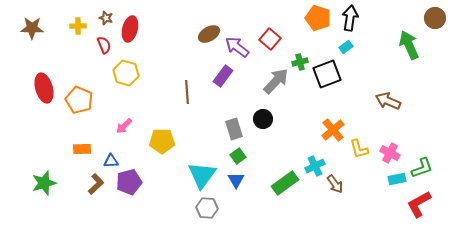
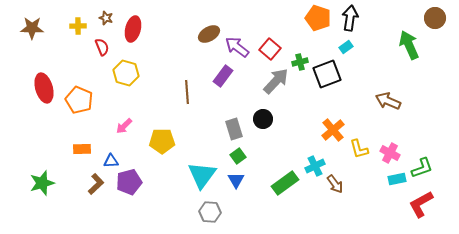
red ellipse at (130, 29): moved 3 px right
red square at (270, 39): moved 10 px down
red semicircle at (104, 45): moved 2 px left, 2 px down
green star at (44, 183): moved 2 px left
red L-shape at (419, 204): moved 2 px right
gray hexagon at (207, 208): moved 3 px right, 4 px down
